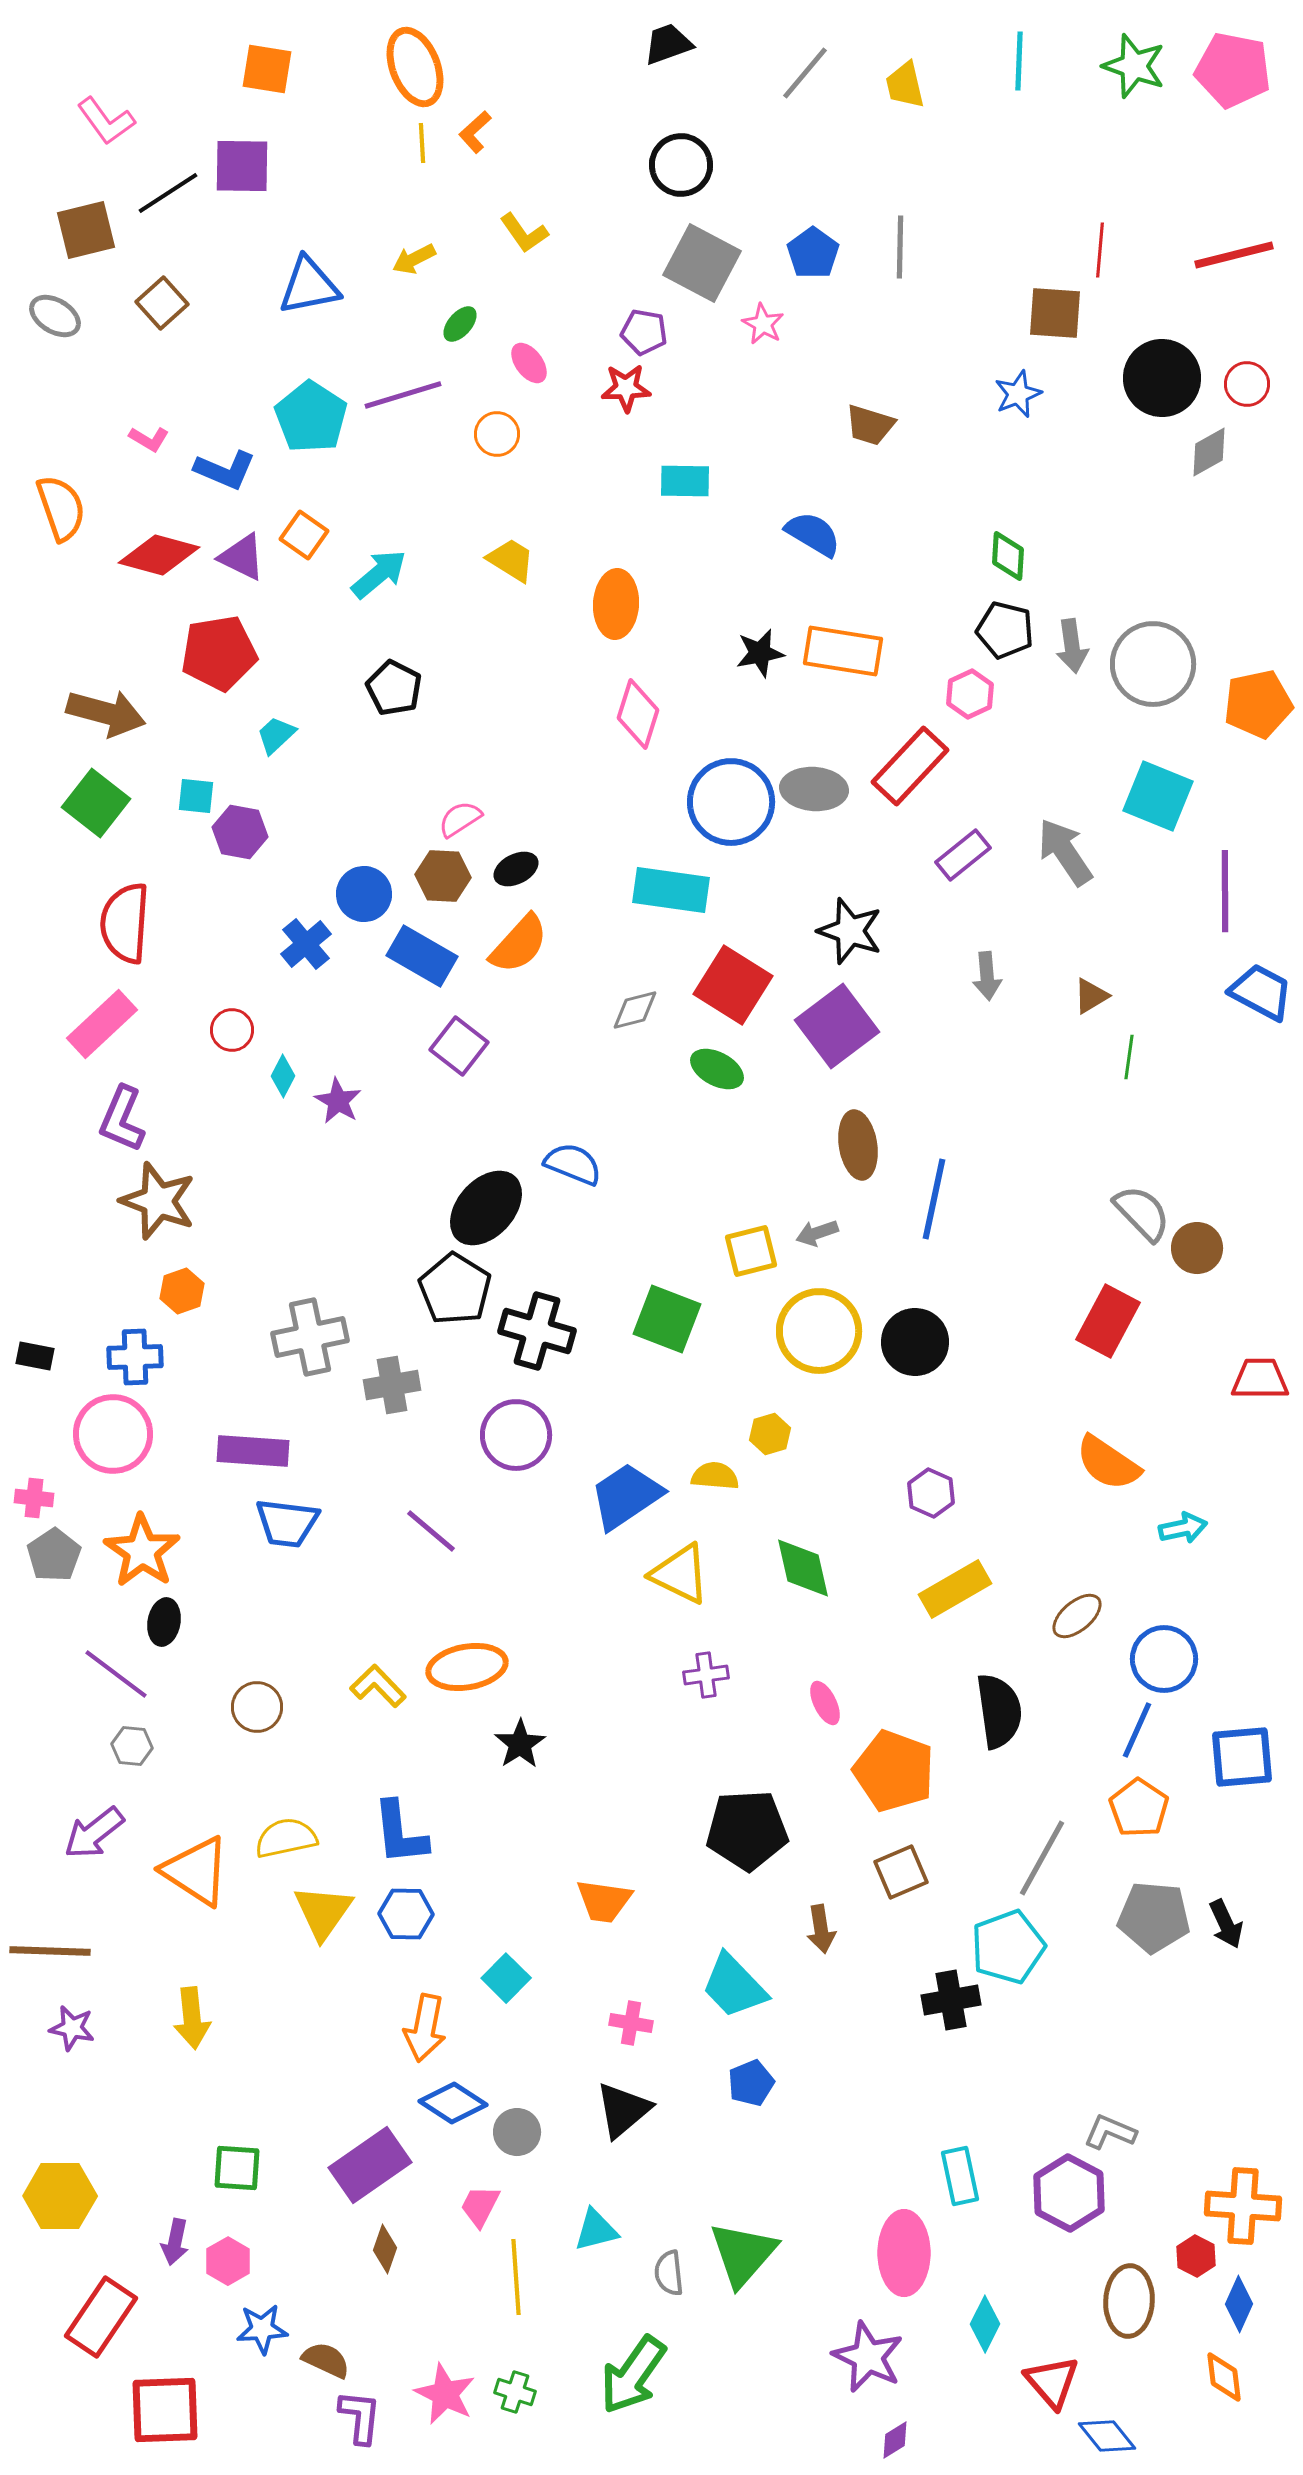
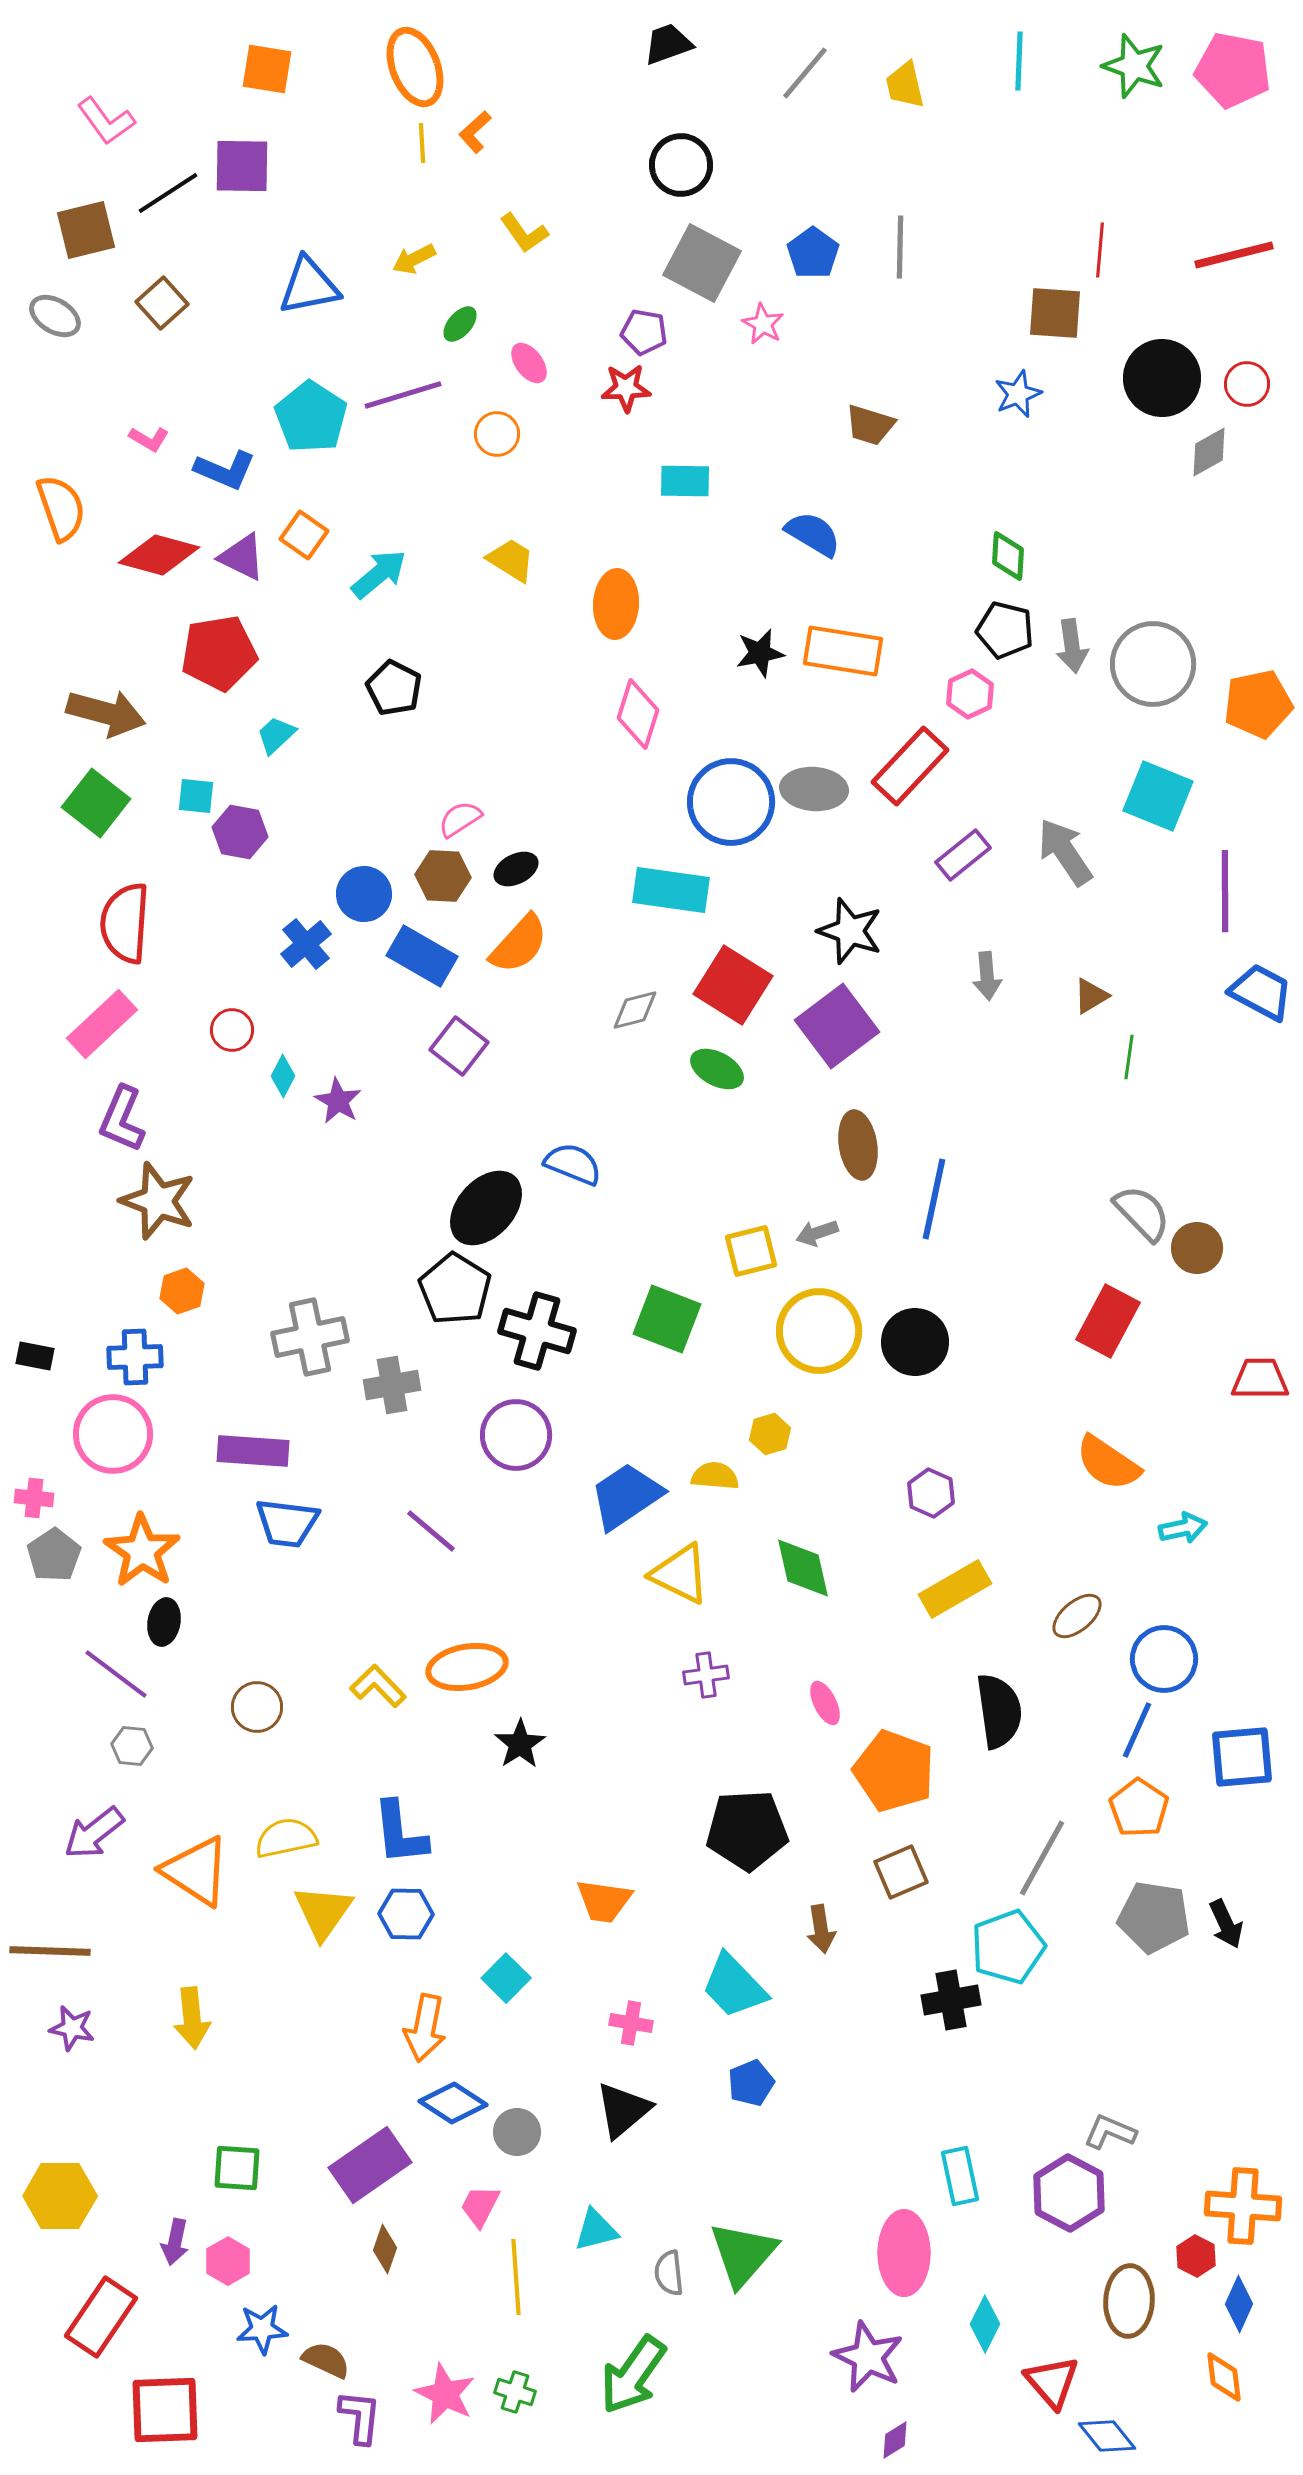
gray pentagon at (1154, 1917): rotated 4 degrees clockwise
